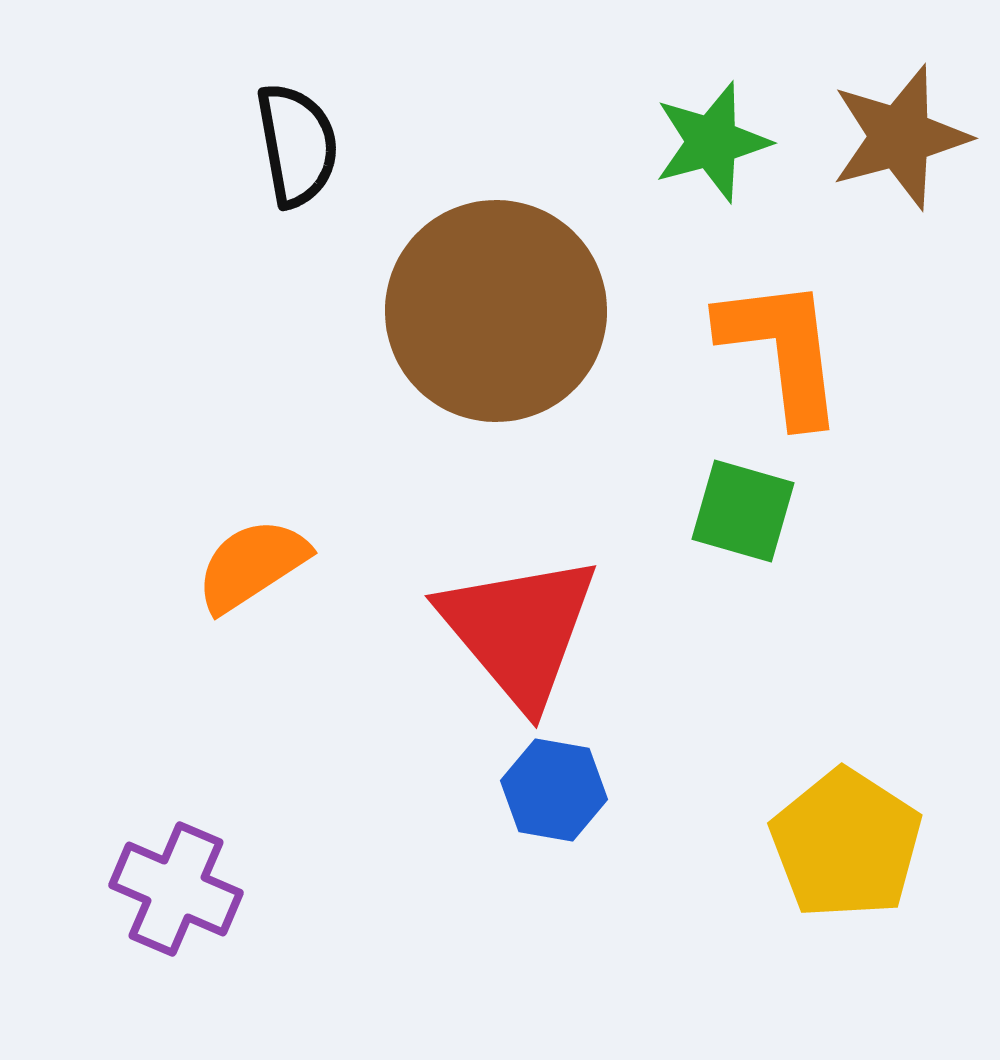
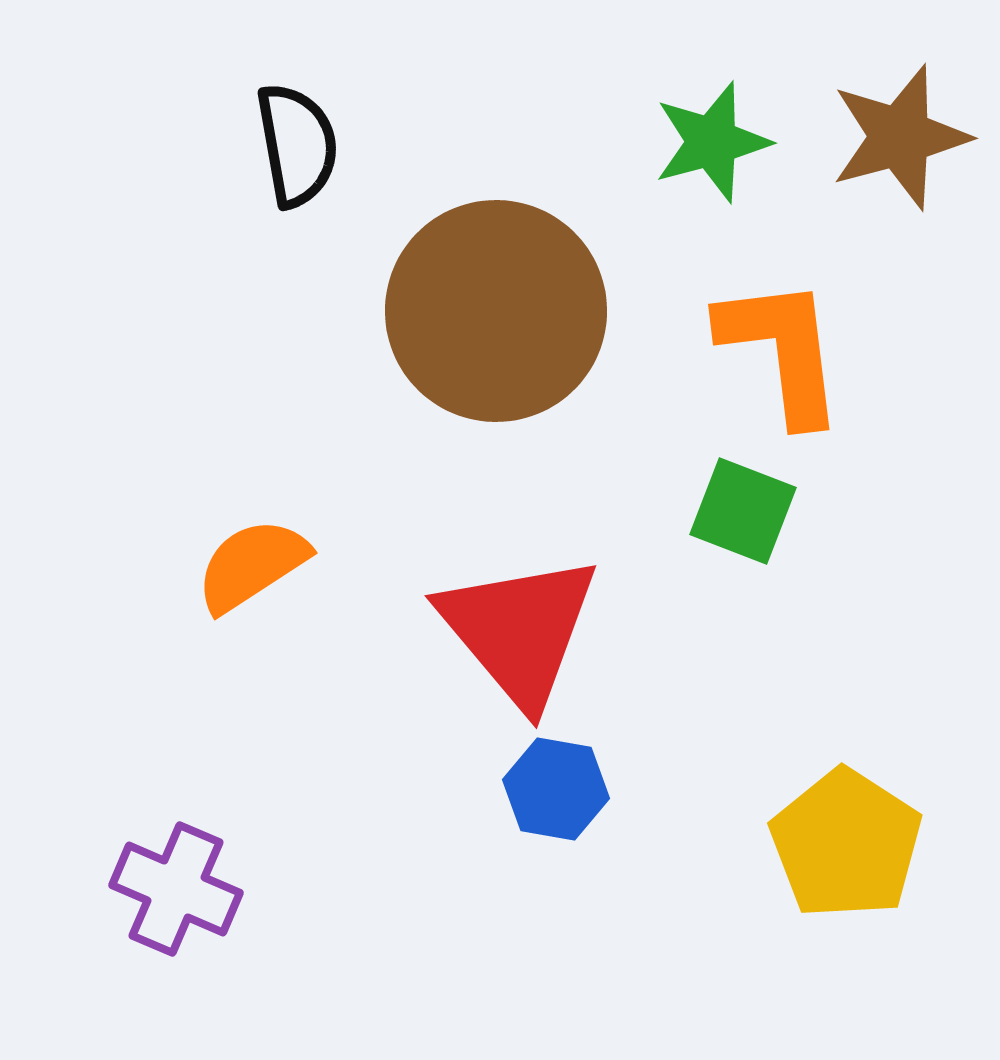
green square: rotated 5 degrees clockwise
blue hexagon: moved 2 px right, 1 px up
